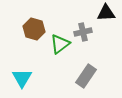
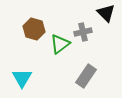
black triangle: rotated 48 degrees clockwise
